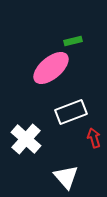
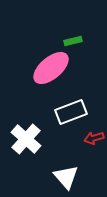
red arrow: rotated 90 degrees counterclockwise
